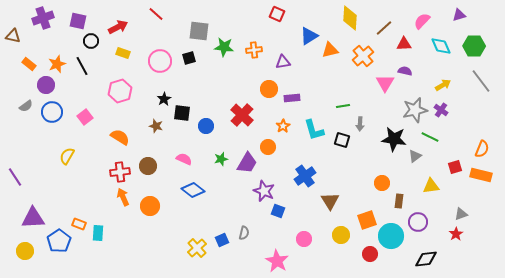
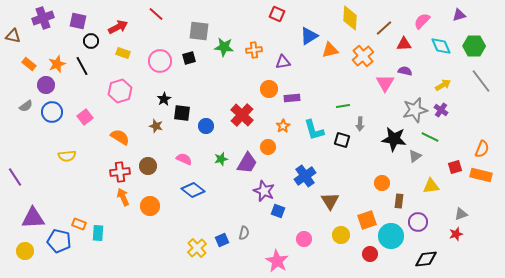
yellow semicircle at (67, 156): rotated 126 degrees counterclockwise
red star at (456, 234): rotated 16 degrees clockwise
blue pentagon at (59, 241): rotated 25 degrees counterclockwise
